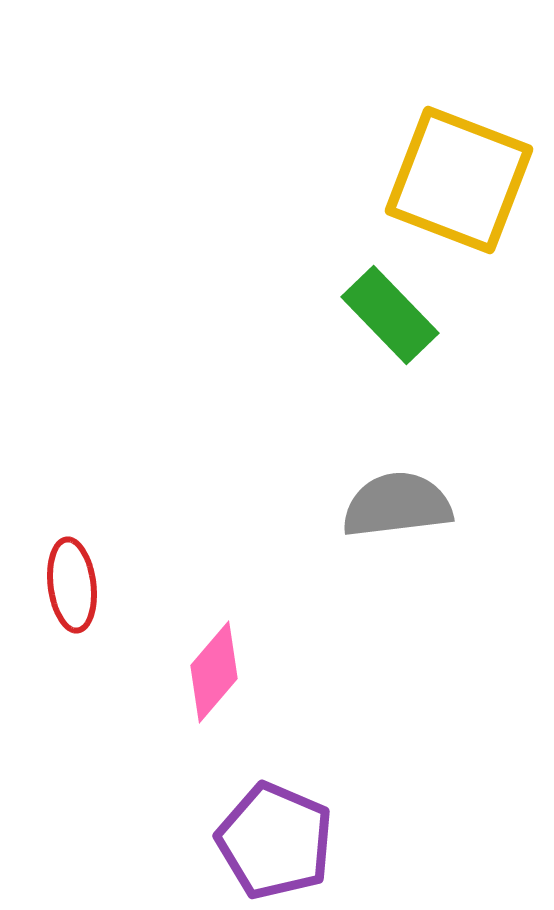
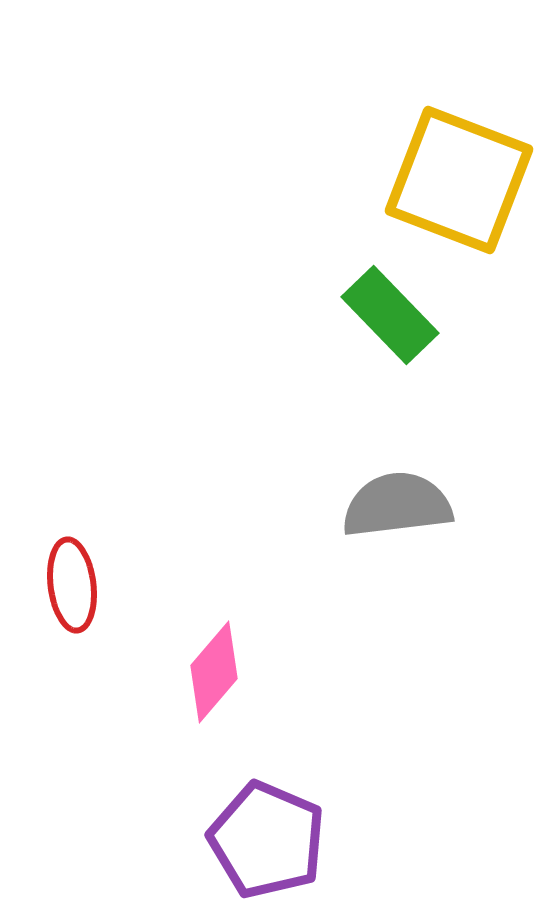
purple pentagon: moved 8 px left, 1 px up
